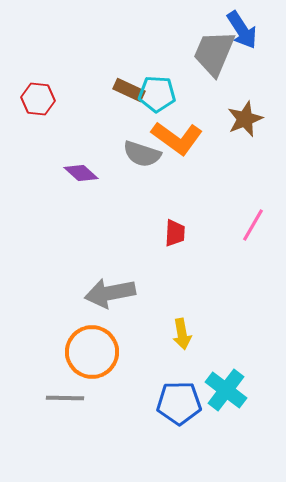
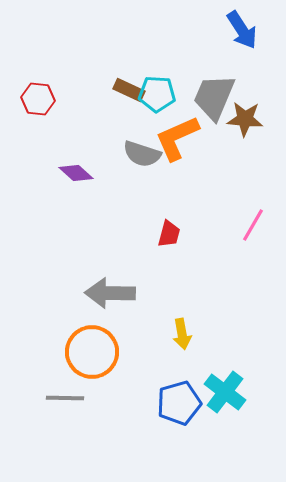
gray trapezoid: moved 44 px down
brown star: rotated 27 degrees clockwise
orange L-shape: rotated 120 degrees clockwise
purple diamond: moved 5 px left
red trapezoid: moved 6 px left, 1 px down; rotated 12 degrees clockwise
gray arrow: rotated 12 degrees clockwise
cyan cross: moved 1 px left, 2 px down
blue pentagon: rotated 15 degrees counterclockwise
